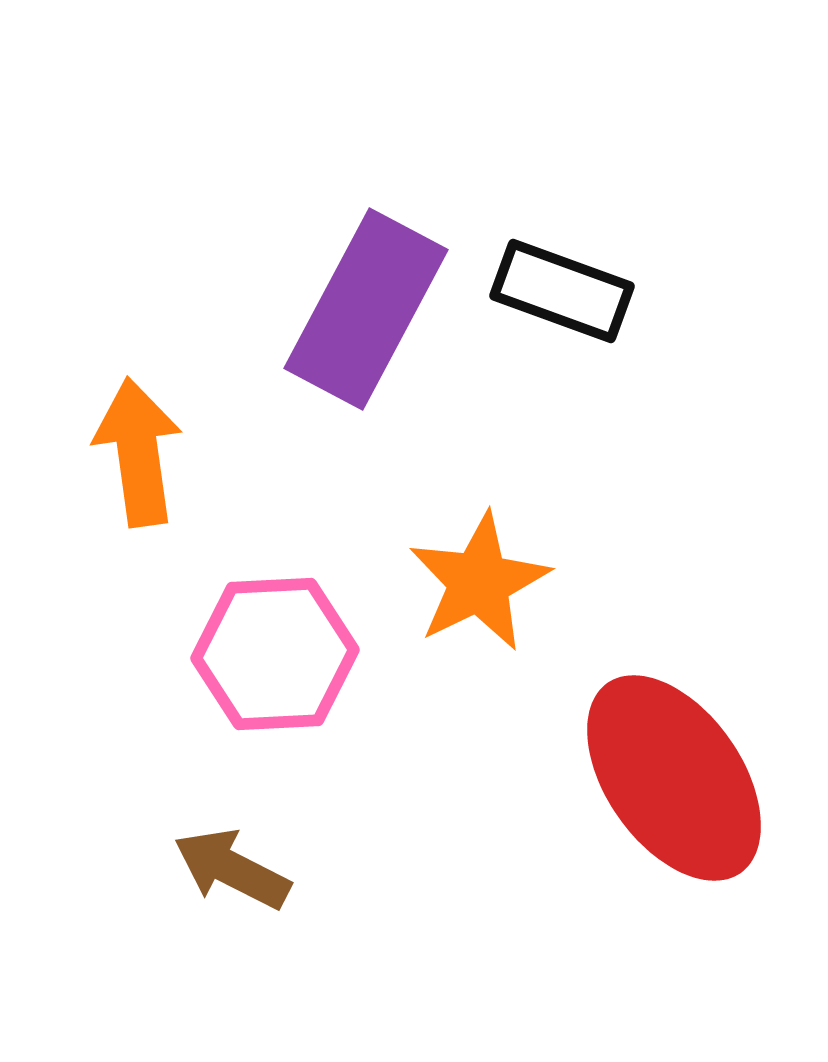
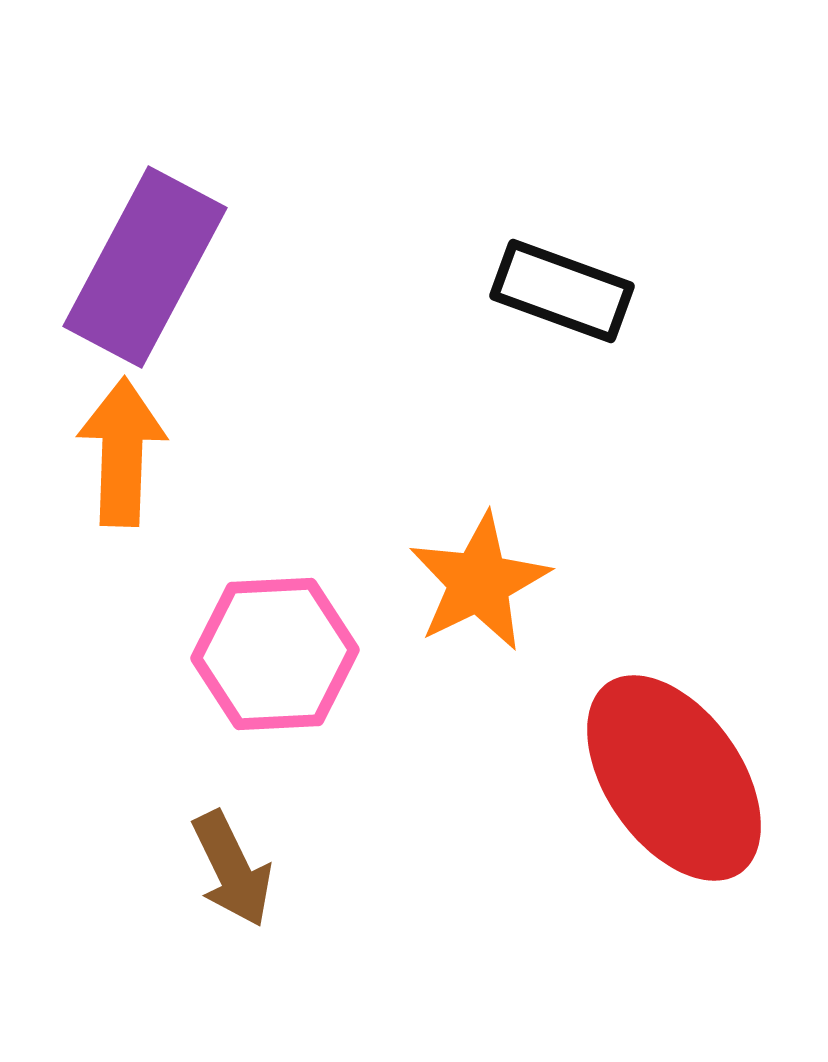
purple rectangle: moved 221 px left, 42 px up
orange arrow: moved 16 px left; rotated 10 degrees clockwise
brown arrow: rotated 143 degrees counterclockwise
